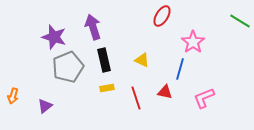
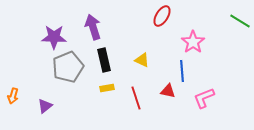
purple star: rotated 15 degrees counterclockwise
blue line: moved 2 px right, 2 px down; rotated 20 degrees counterclockwise
red triangle: moved 3 px right, 1 px up
